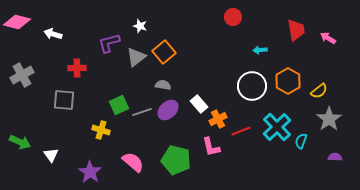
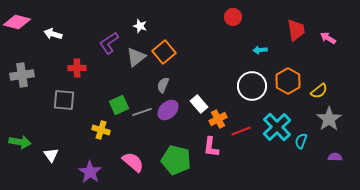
purple L-shape: rotated 20 degrees counterclockwise
gray cross: rotated 20 degrees clockwise
gray semicircle: rotated 77 degrees counterclockwise
green arrow: rotated 15 degrees counterclockwise
pink L-shape: rotated 20 degrees clockwise
